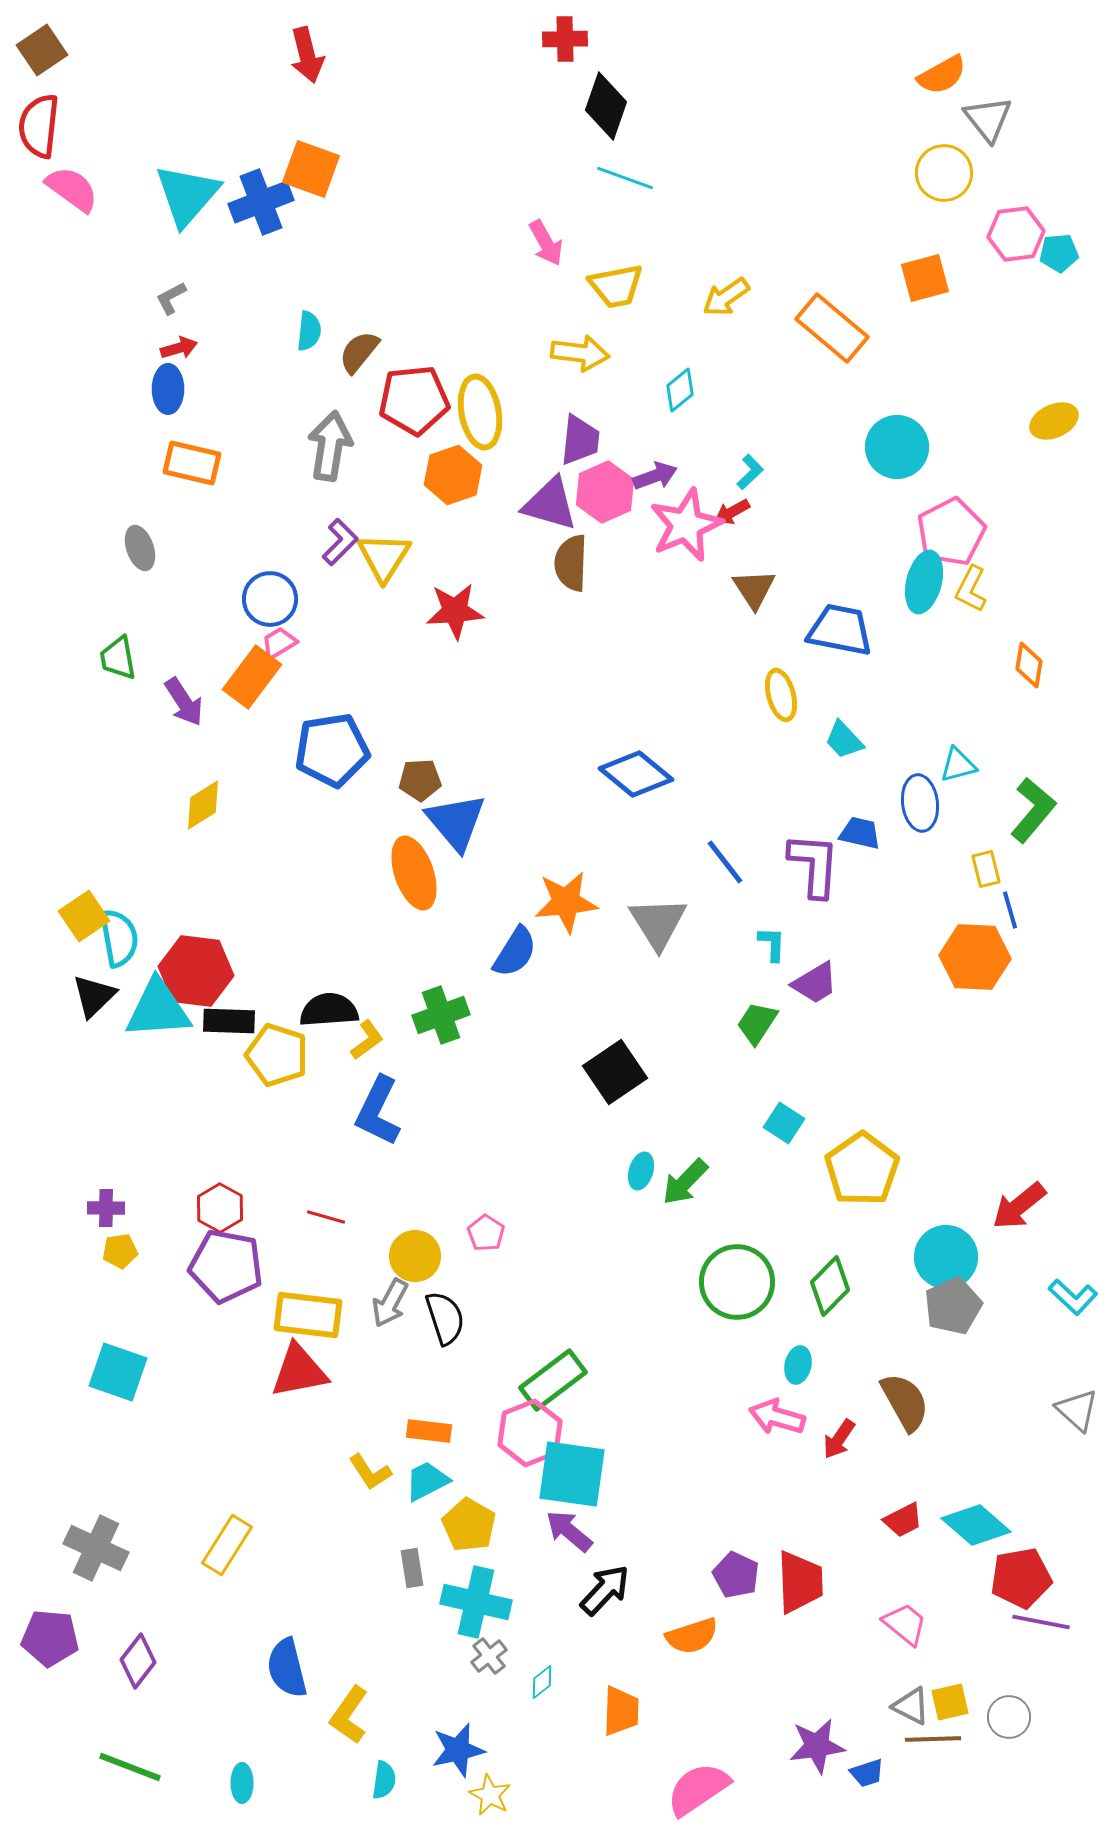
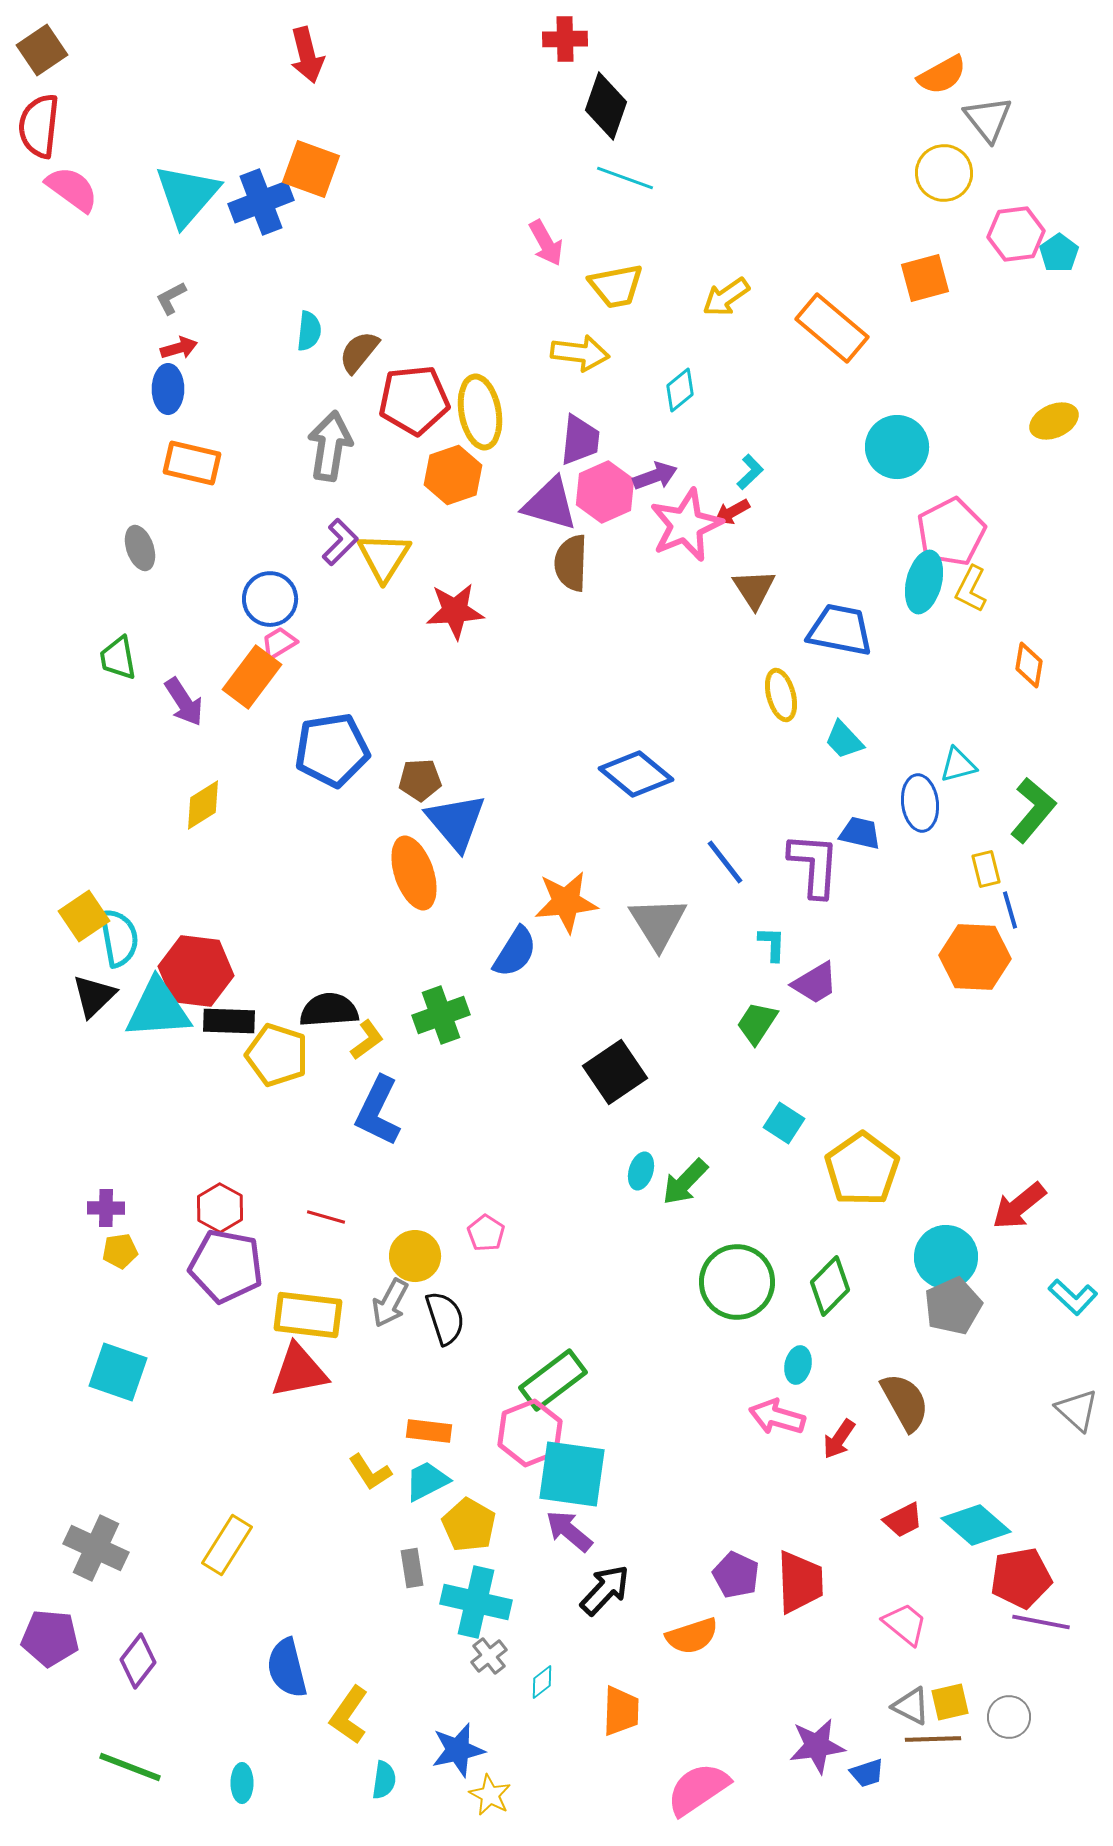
cyan pentagon at (1059, 253): rotated 30 degrees counterclockwise
